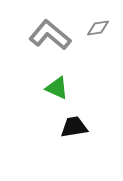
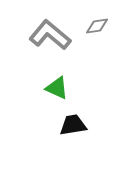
gray diamond: moved 1 px left, 2 px up
black trapezoid: moved 1 px left, 2 px up
